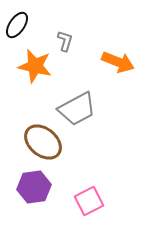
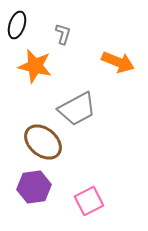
black ellipse: rotated 16 degrees counterclockwise
gray L-shape: moved 2 px left, 7 px up
